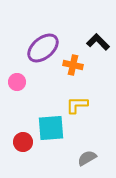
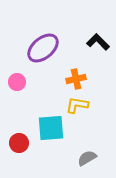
orange cross: moved 3 px right, 14 px down; rotated 24 degrees counterclockwise
yellow L-shape: rotated 10 degrees clockwise
red circle: moved 4 px left, 1 px down
